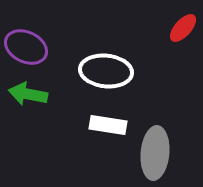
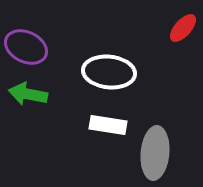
white ellipse: moved 3 px right, 1 px down
